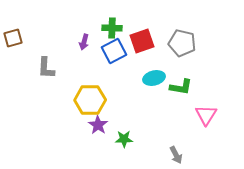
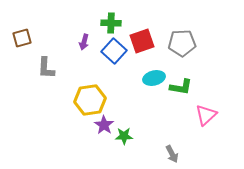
green cross: moved 1 px left, 5 px up
brown square: moved 9 px right
gray pentagon: rotated 16 degrees counterclockwise
blue square: rotated 20 degrees counterclockwise
yellow hexagon: rotated 8 degrees counterclockwise
pink triangle: rotated 15 degrees clockwise
purple star: moved 6 px right
green star: moved 3 px up
gray arrow: moved 4 px left, 1 px up
